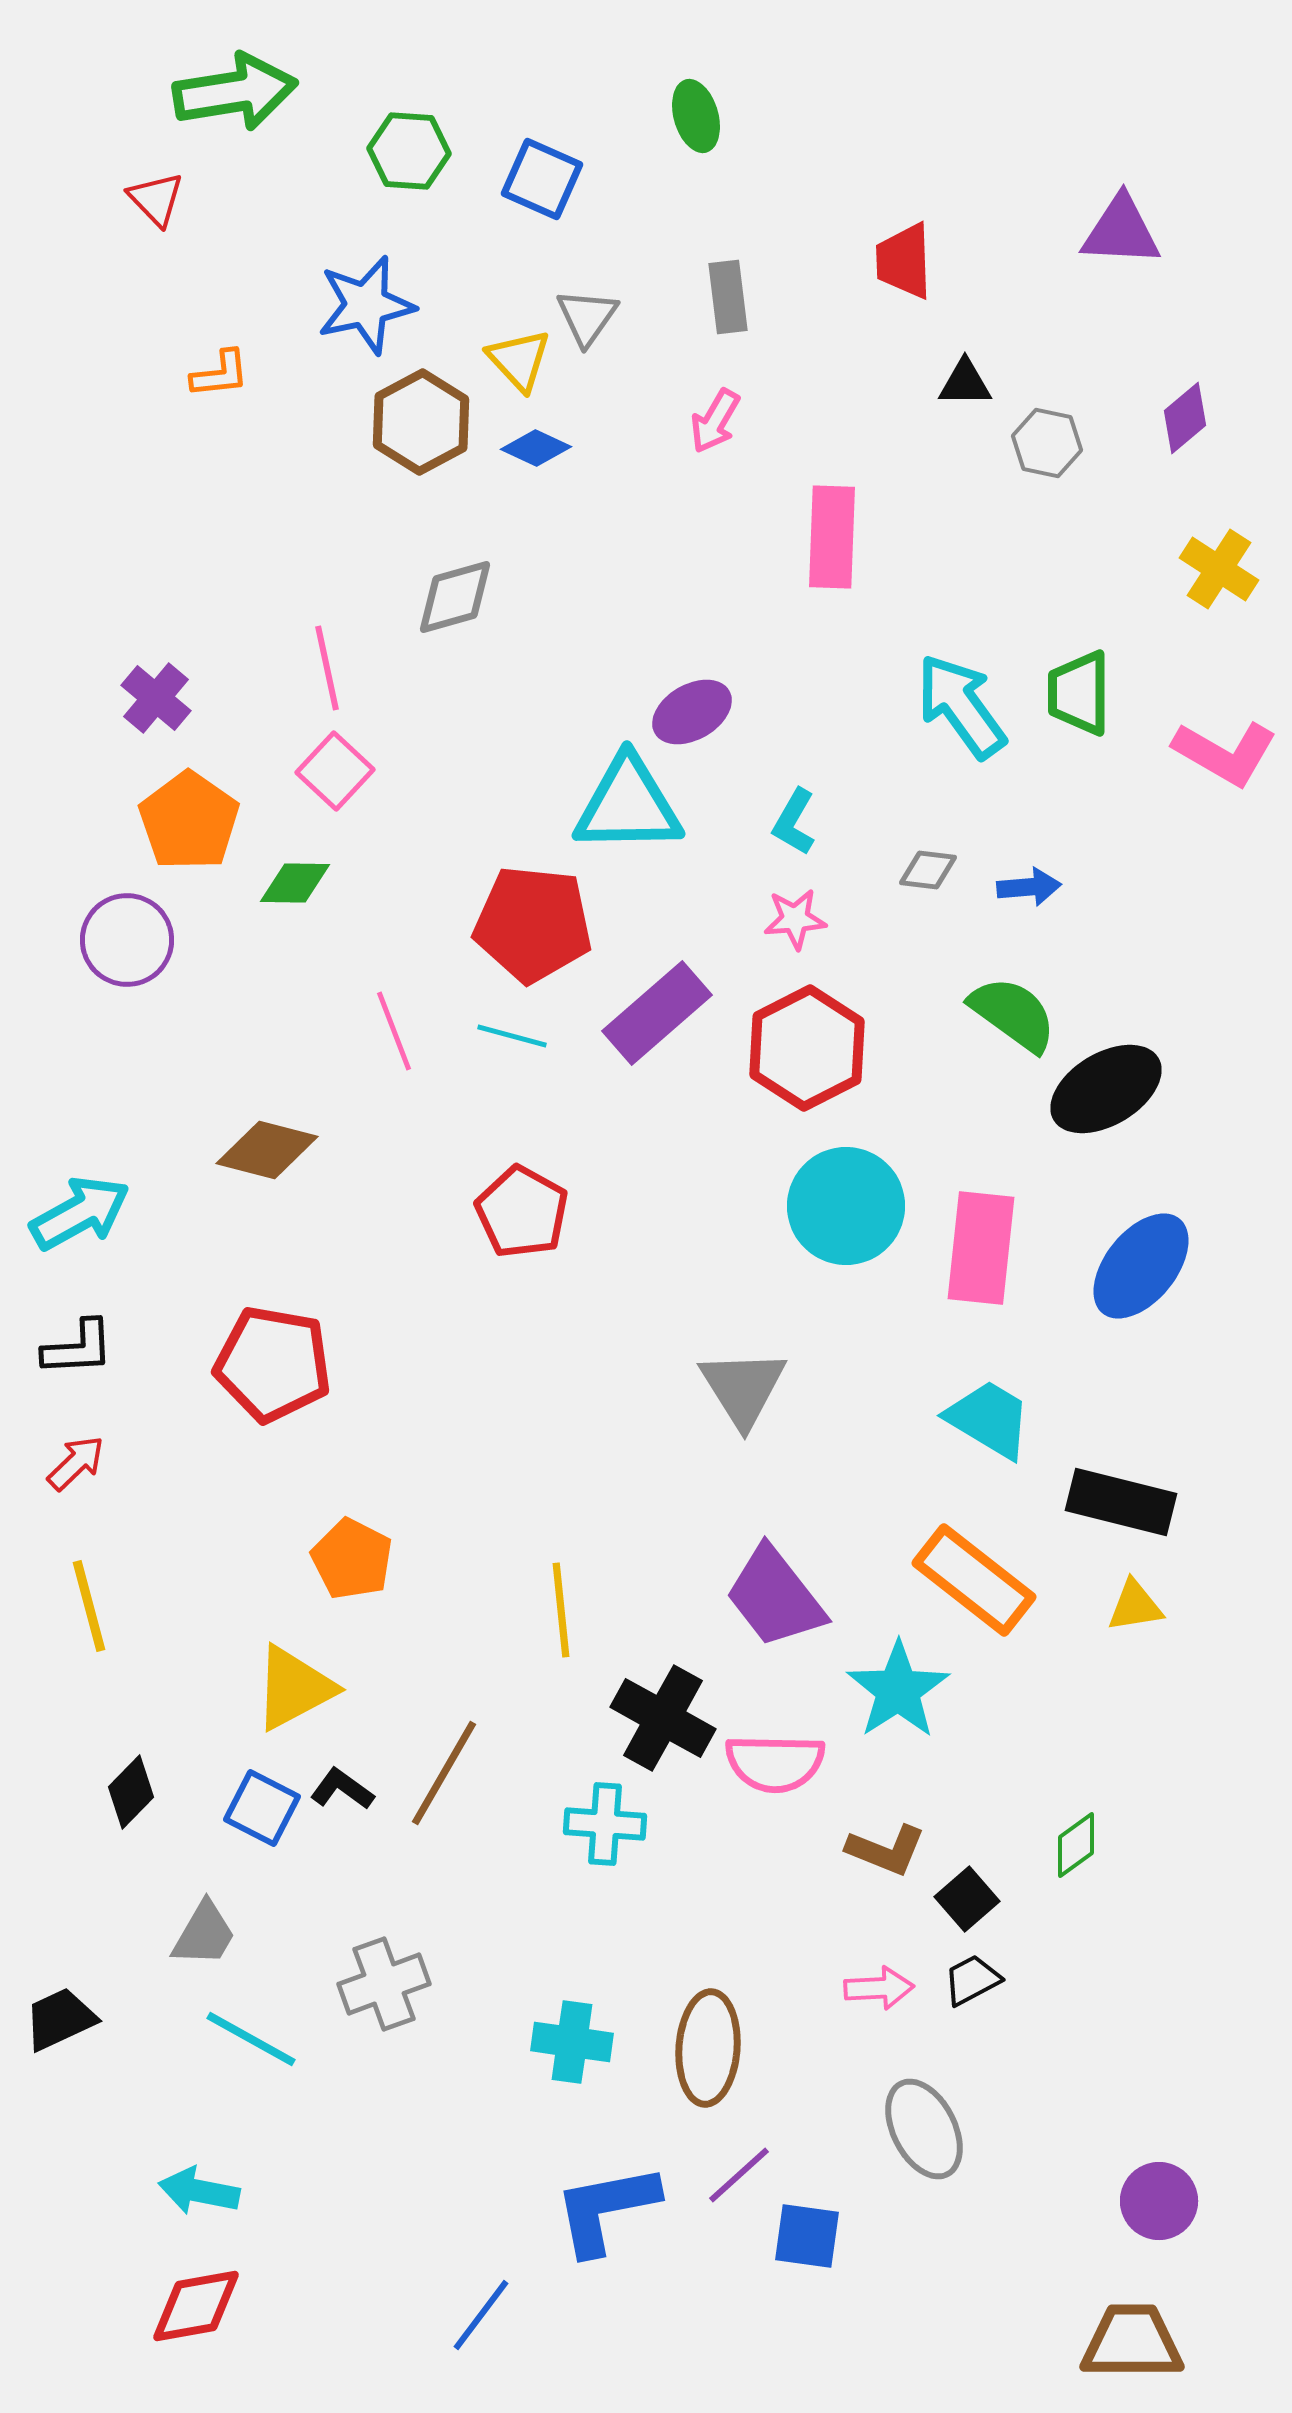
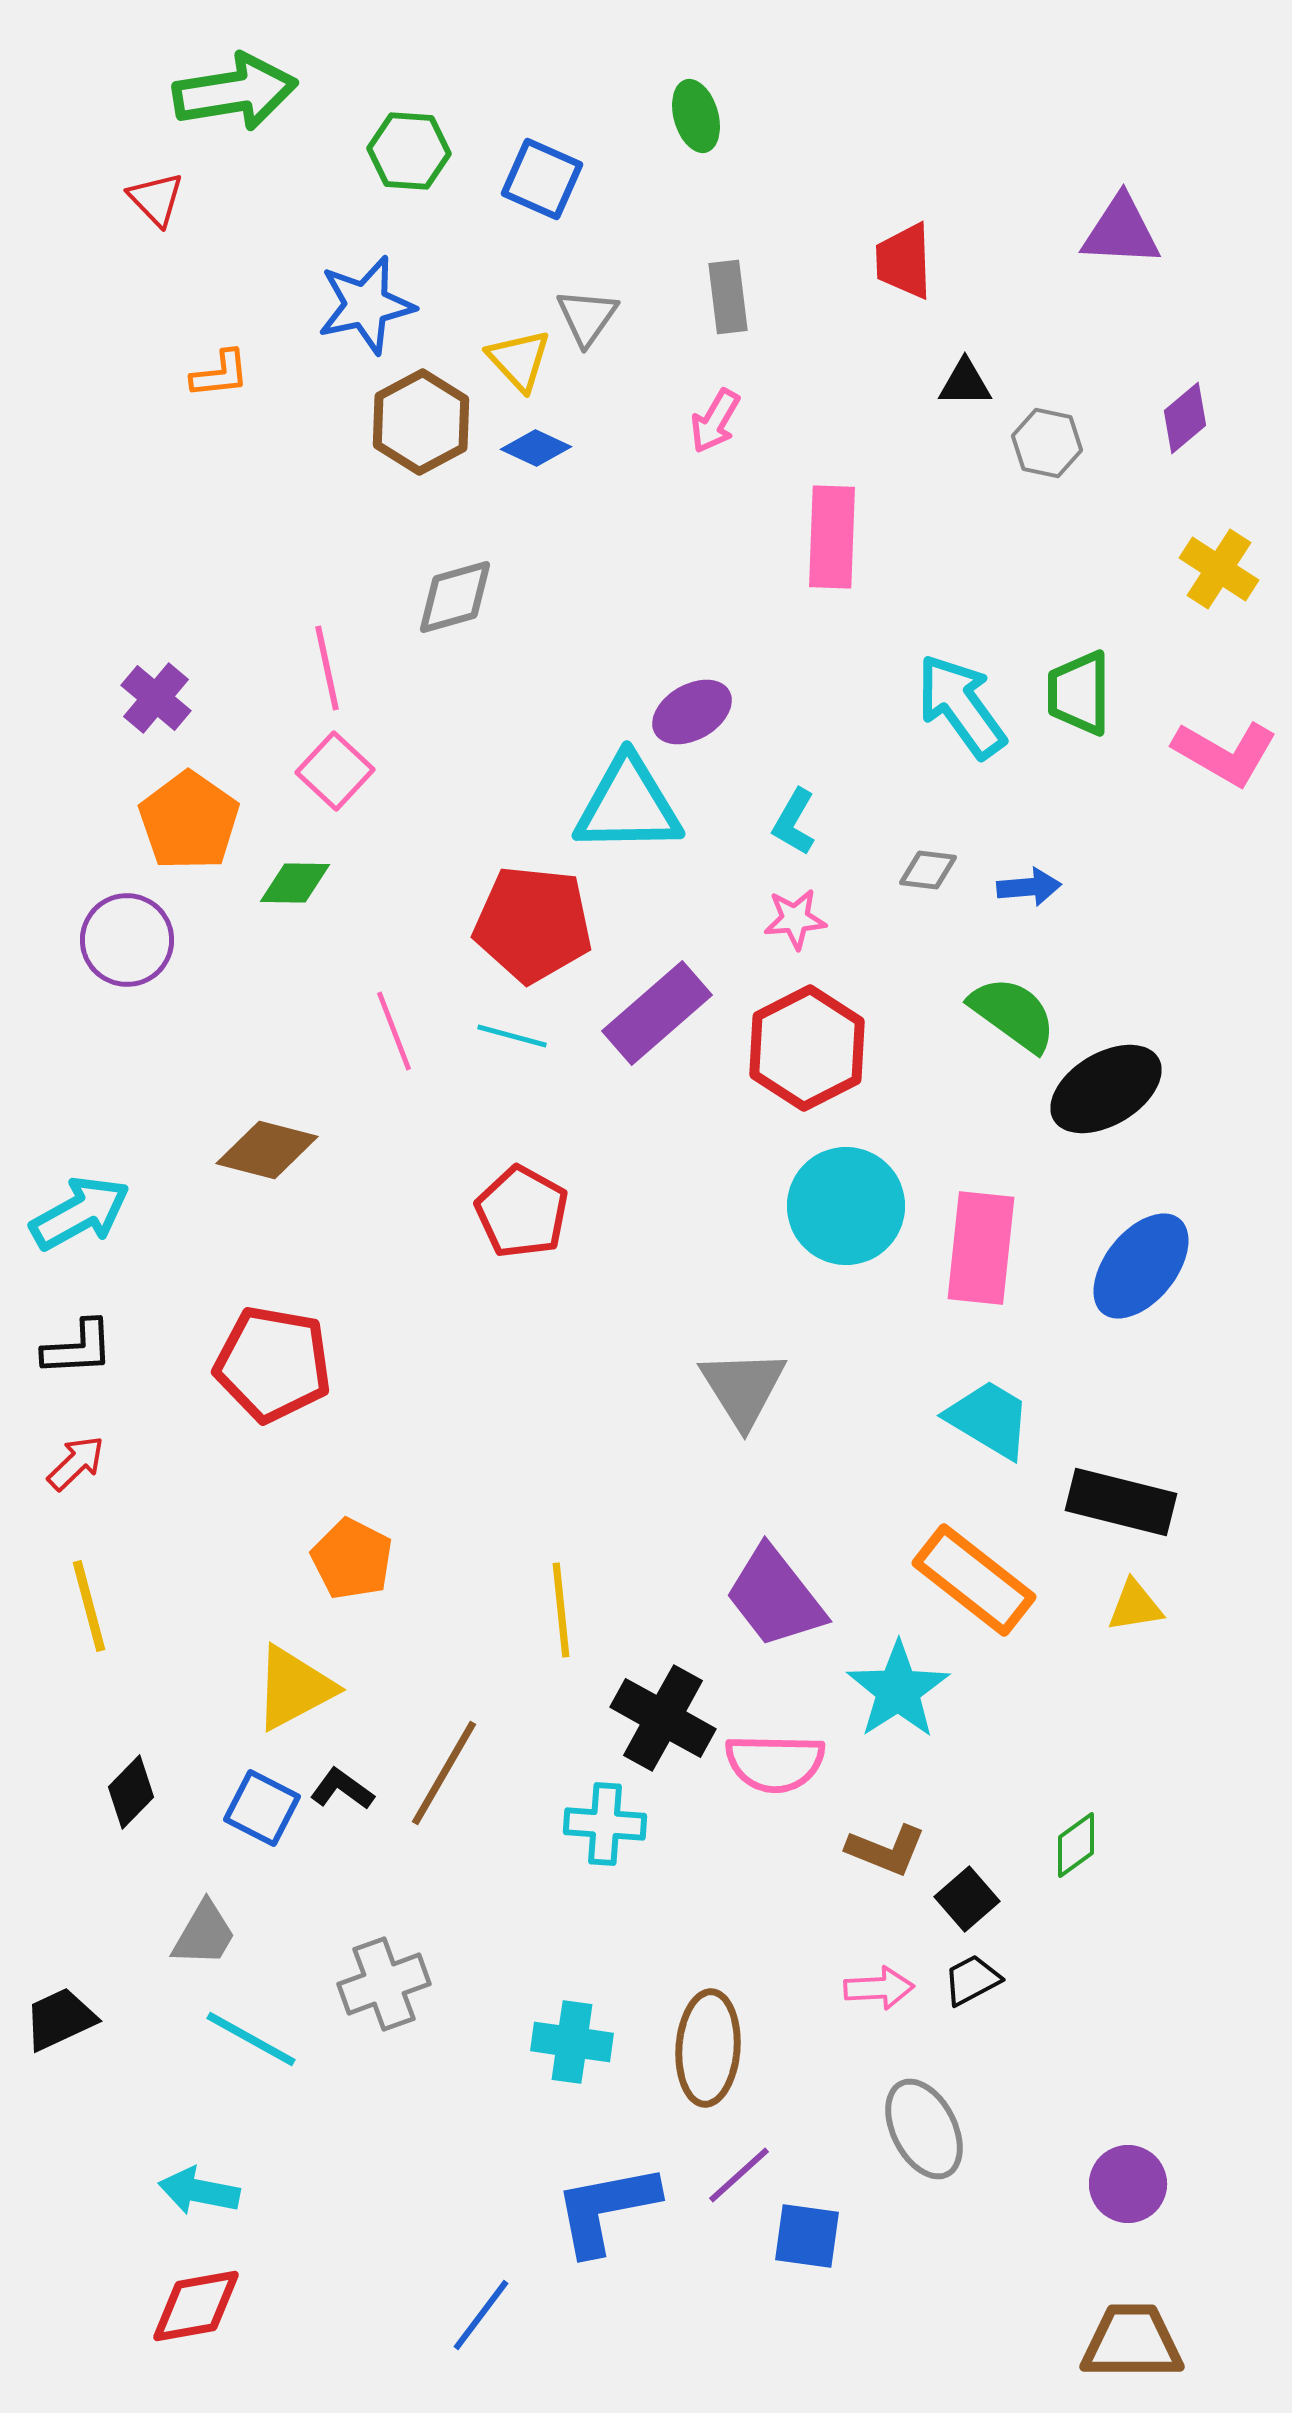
purple circle at (1159, 2201): moved 31 px left, 17 px up
